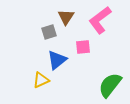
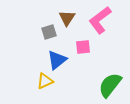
brown triangle: moved 1 px right, 1 px down
yellow triangle: moved 4 px right, 1 px down
